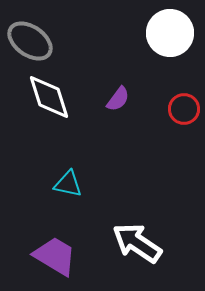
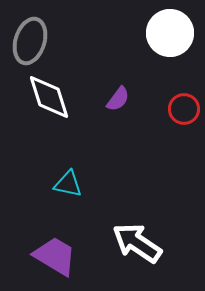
gray ellipse: rotated 72 degrees clockwise
